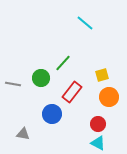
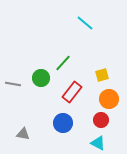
orange circle: moved 2 px down
blue circle: moved 11 px right, 9 px down
red circle: moved 3 px right, 4 px up
